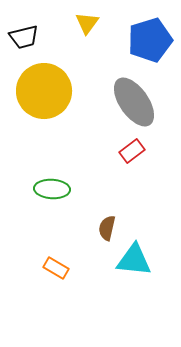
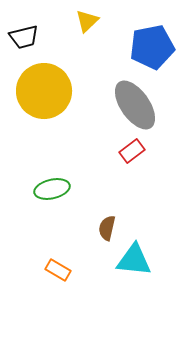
yellow triangle: moved 2 px up; rotated 10 degrees clockwise
blue pentagon: moved 2 px right, 7 px down; rotated 6 degrees clockwise
gray ellipse: moved 1 px right, 3 px down
green ellipse: rotated 16 degrees counterclockwise
orange rectangle: moved 2 px right, 2 px down
